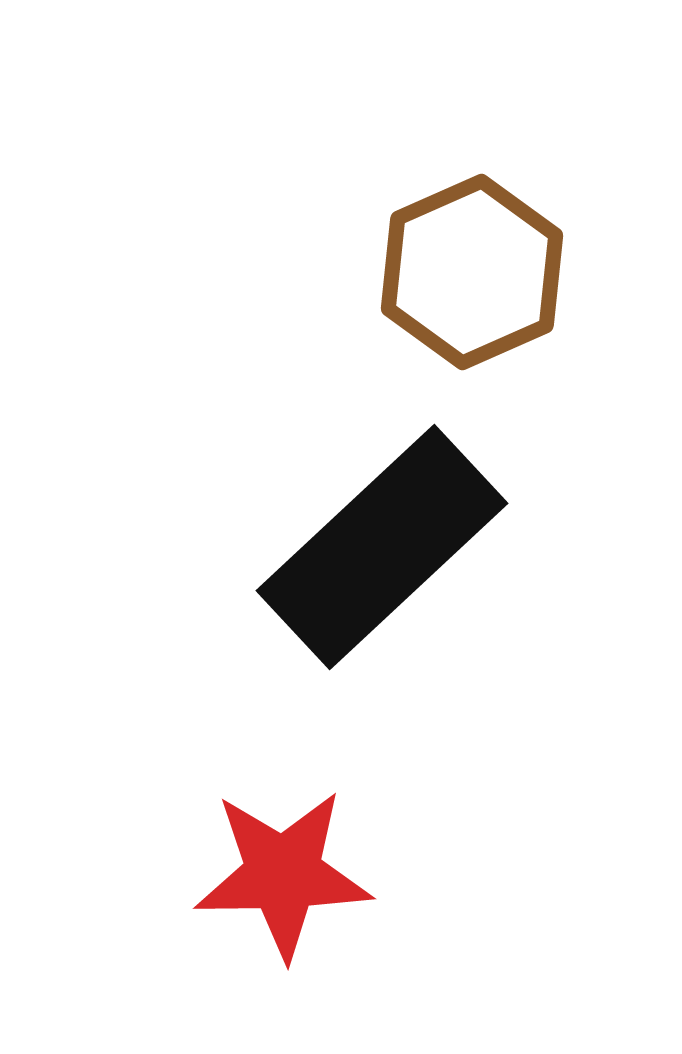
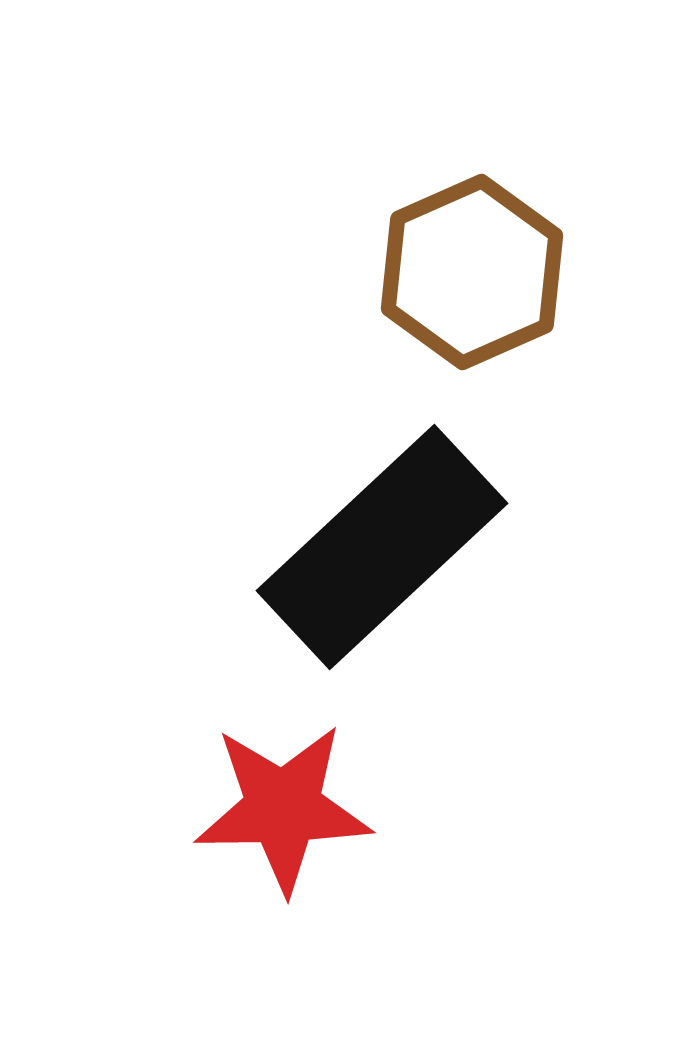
red star: moved 66 px up
